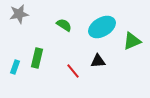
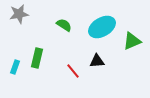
black triangle: moved 1 px left
